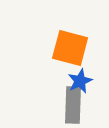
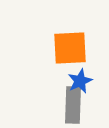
orange square: rotated 18 degrees counterclockwise
